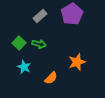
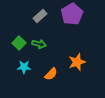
cyan star: rotated 24 degrees counterclockwise
orange semicircle: moved 4 px up
